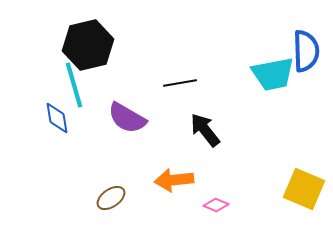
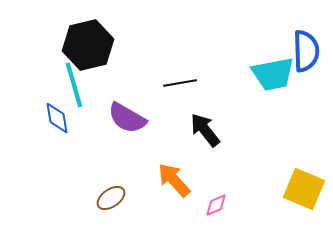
orange arrow: rotated 54 degrees clockwise
pink diamond: rotated 45 degrees counterclockwise
